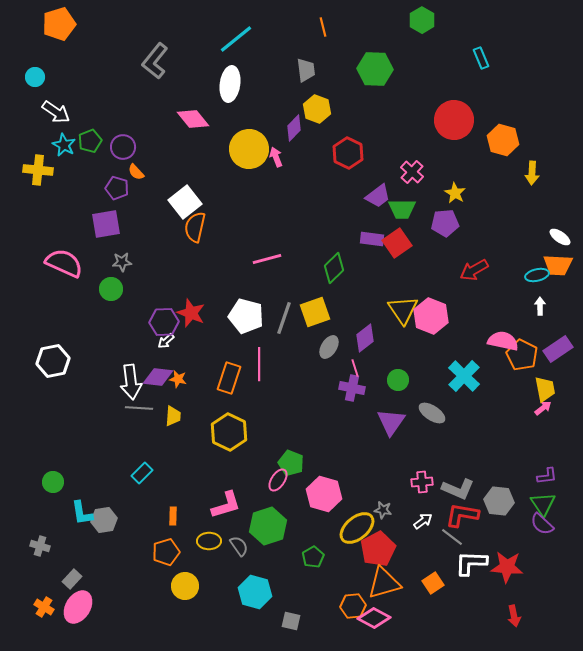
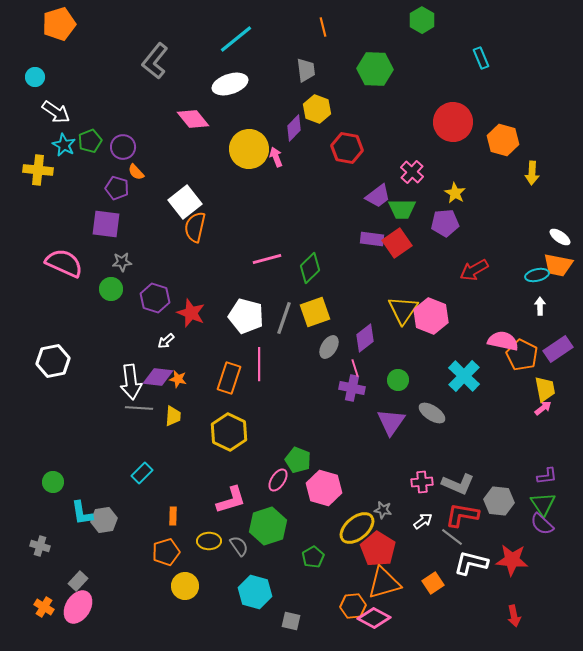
white ellipse at (230, 84): rotated 64 degrees clockwise
red circle at (454, 120): moved 1 px left, 2 px down
red hexagon at (348, 153): moved 1 px left, 5 px up; rotated 16 degrees counterclockwise
purple square at (106, 224): rotated 16 degrees clockwise
orange trapezoid at (558, 265): rotated 8 degrees clockwise
green diamond at (334, 268): moved 24 px left
yellow triangle at (403, 310): rotated 8 degrees clockwise
purple hexagon at (164, 322): moved 9 px left, 24 px up; rotated 20 degrees clockwise
green pentagon at (291, 463): moved 7 px right, 3 px up
gray L-shape at (458, 489): moved 5 px up
pink hexagon at (324, 494): moved 6 px up
pink L-shape at (226, 505): moved 5 px right, 5 px up
red pentagon at (378, 549): rotated 12 degrees counterclockwise
white L-shape at (471, 563): rotated 12 degrees clockwise
red star at (507, 567): moved 5 px right, 7 px up
gray rectangle at (72, 579): moved 6 px right, 2 px down
